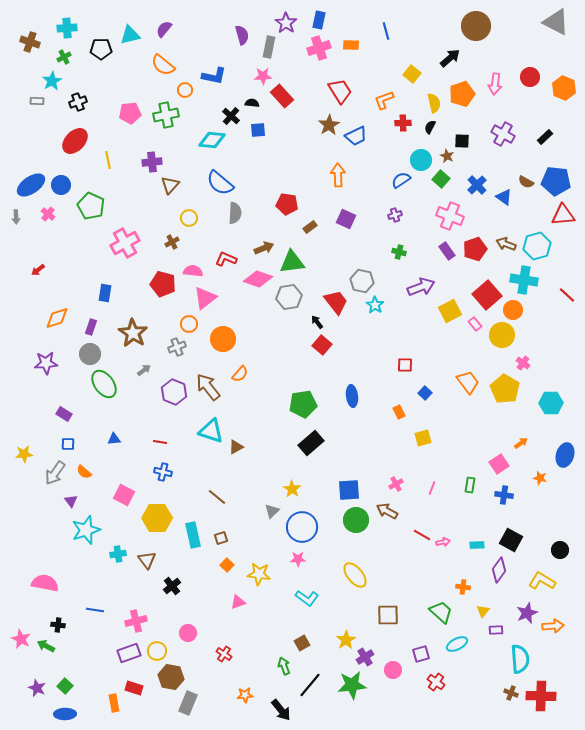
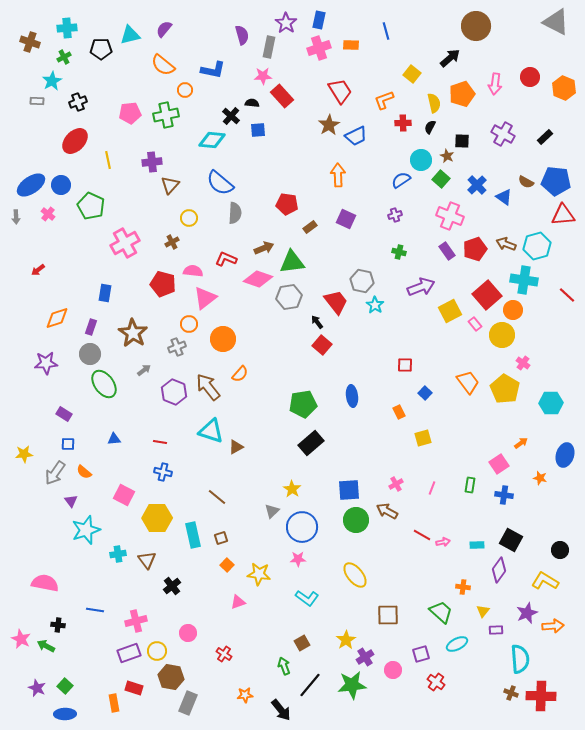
blue L-shape at (214, 76): moved 1 px left, 6 px up
yellow L-shape at (542, 581): moved 3 px right
